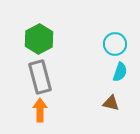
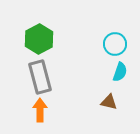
brown triangle: moved 2 px left, 1 px up
